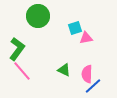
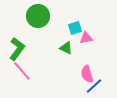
green triangle: moved 2 px right, 22 px up
pink semicircle: rotated 18 degrees counterclockwise
blue line: moved 1 px right
